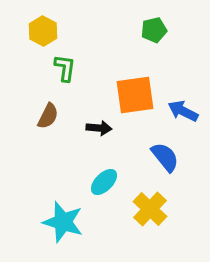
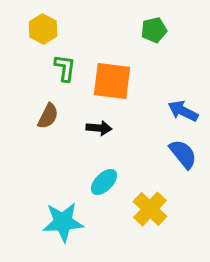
yellow hexagon: moved 2 px up
orange square: moved 23 px left, 14 px up; rotated 15 degrees clockwise
blue semicircle: moved 18 px right, 3 px up
cyan star: rotated 21 degrees counterclockwise
